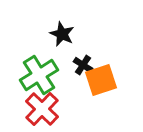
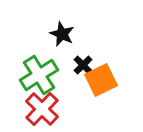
black cross: rotated 12 degrees clockwise
orange square: rotated 8 degrees counterclockwise
